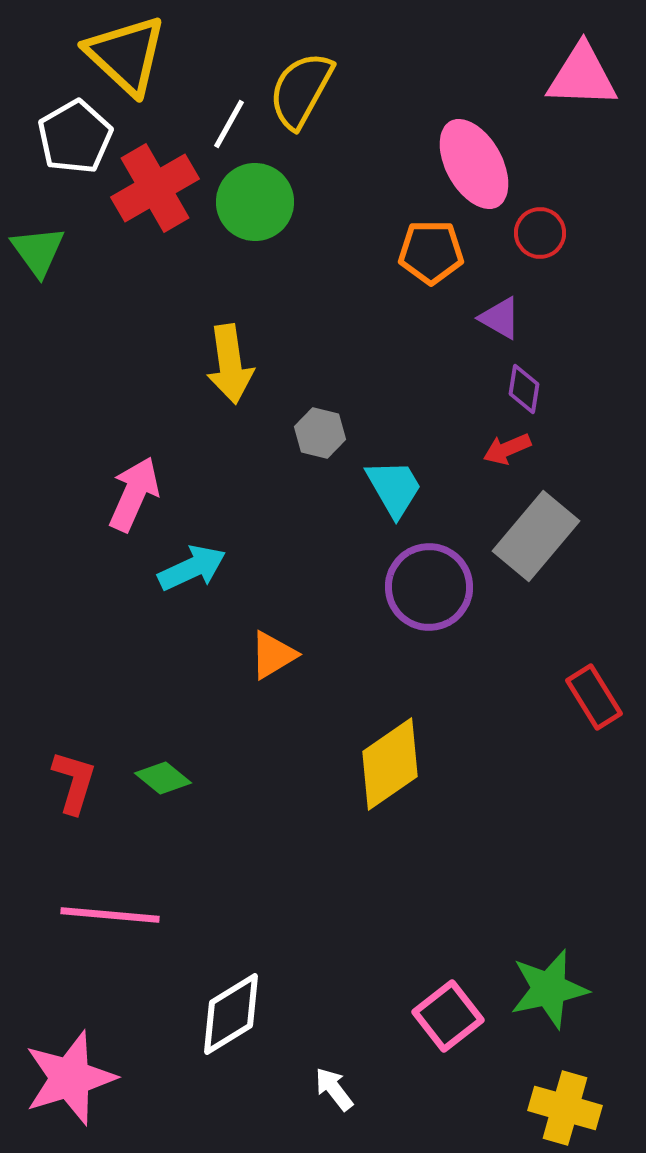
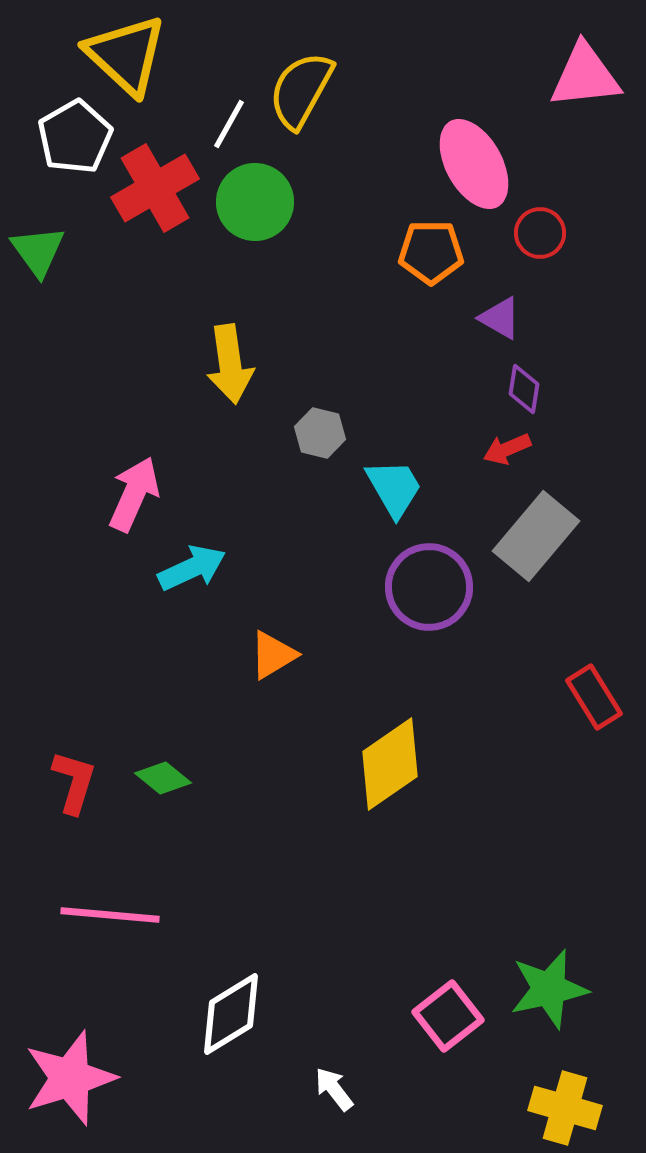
pink triangle: moved 3 px right; rotated 8 degrees counterclockwise
